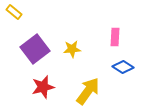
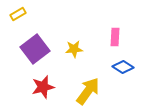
yellow rectangle: moved 4 px right, 2 px down; rotated 70 degrees counterclockwise
yellow star: moved 2 px right
